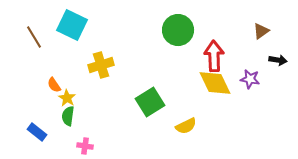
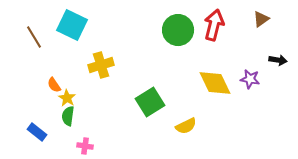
brown triangle: moved 12 px up
red arrow: moved 31 px up; rotated 16 degrees clockwise
